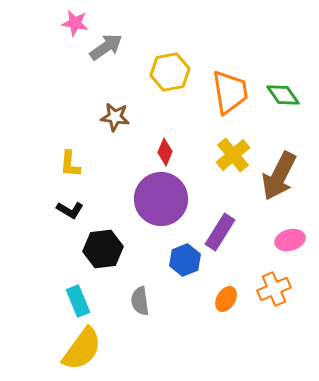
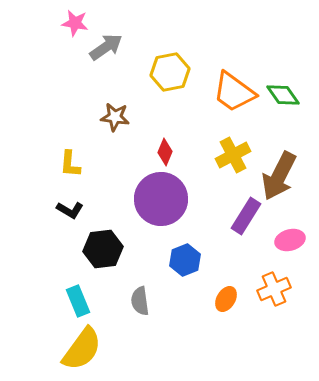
orange trapezoid: moved 4 px right; rotated 135 degrees clockwise
yellow cross: rotated 12 degrees clockwise
purple rectangle: moved 26 px right, 16 px up
